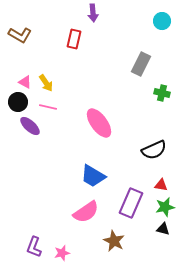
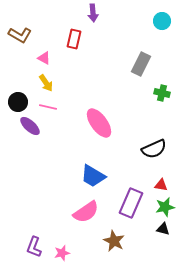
pink triangle: moved 19 px right, 24 px up
black semicircle: moved 1 px up
